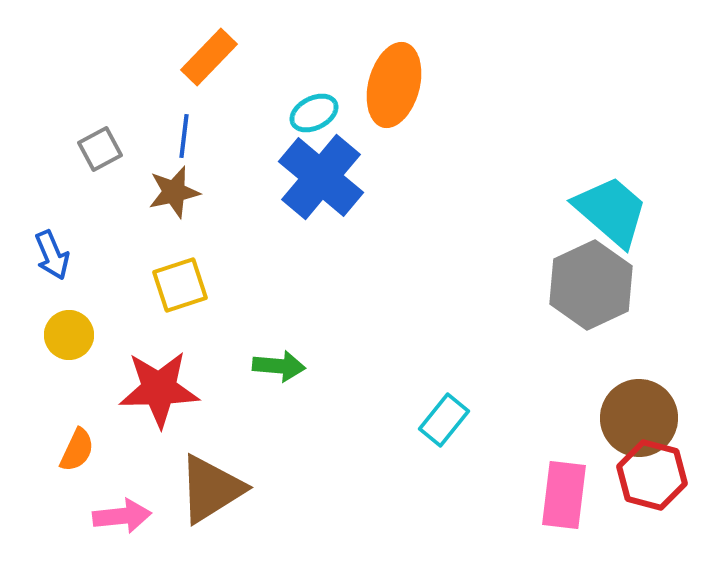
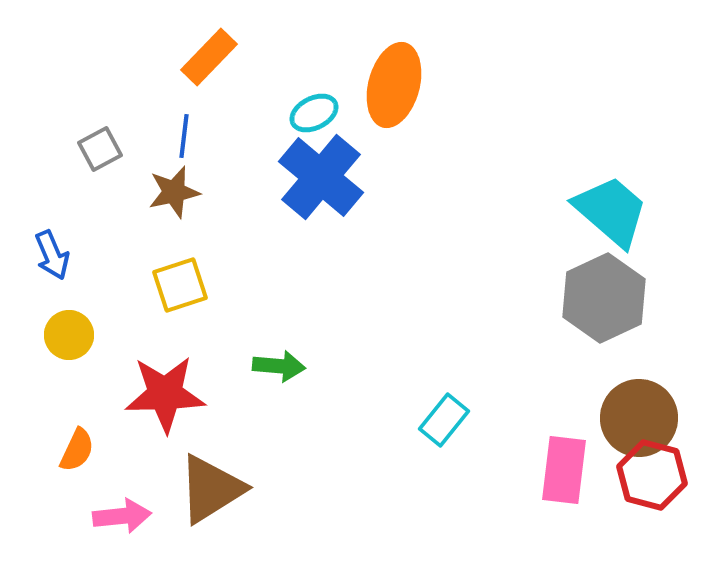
gray hexagon: moved 13 px right, 13 px down
red star: moved 6 px right, 5 px down
pink rectangle: moved 25 px up
